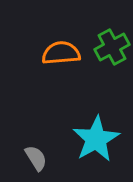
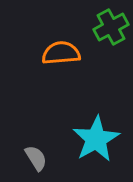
green cross: moved 1 px left, 20 px up
